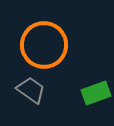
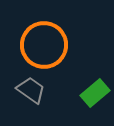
green rectangle: moved 1 px left; rotated 20 degrees counterclockwise
